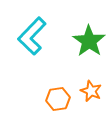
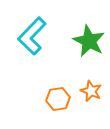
green star: rotated 8 degrees counterclockwise
